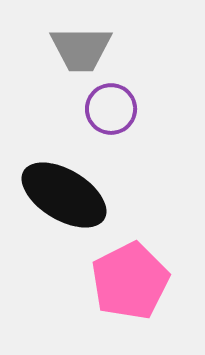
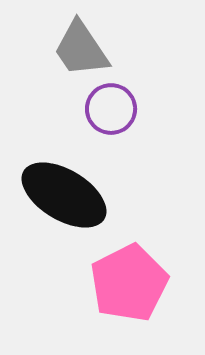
gray trapezoid: rotated 56 degrees clockwise
pink pentagon: moved 1 px left, 2 px down
